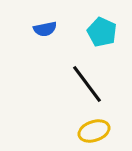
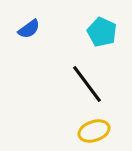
blue semicircle: moved 16 px left; rotated 25 degrees counterclockwise
